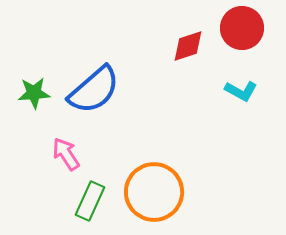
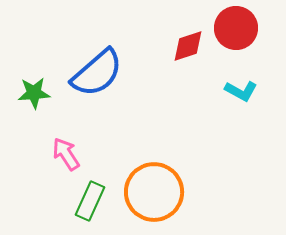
red circle: moved 6 px left
blue semicircle: moved 3 px right, 17 px up
